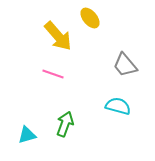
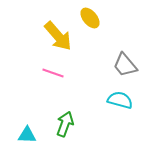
pink line: moved 1 px up
cyan semicircle: moved 2 px right, 6 px up
cyan triangle: rotated 18 degrees clockwise
